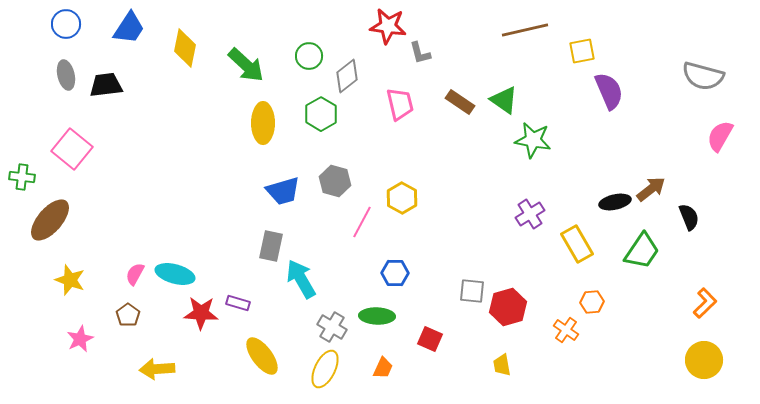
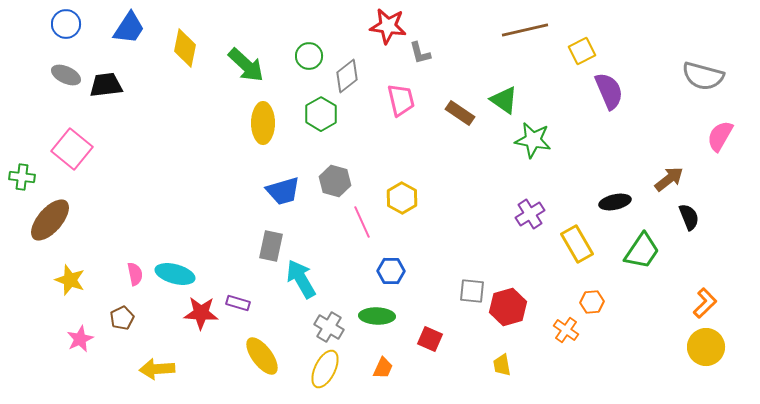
yellow square at (582, 51): rotated 16 degrees counterclockwise
gray ellipse at (66, 75): rotated 52 degrees counterclockwise
brown rectangle at (460, 102): moved 11 px down
pink trapezoid at (400, 104): moved 1 px right, 4 px up
brown arrow at (651, 189): moved 18 px right, 10 px up
pink line at (362, 222): rotated 52 degrees counterclockwise
blue hexagon at (395, 273): moved 4 px left, 2 px up
pink semicircle at (135, 274): rotated 140 degrees clockwise
brown pentagon at (128, 315): moved 6 px left, 3 px down; rotated 10 degrees clockwise
gray cross at (332, 327): moved 3 px left
yellow circle at (704, 360): moved 2 px right, 13 px up
